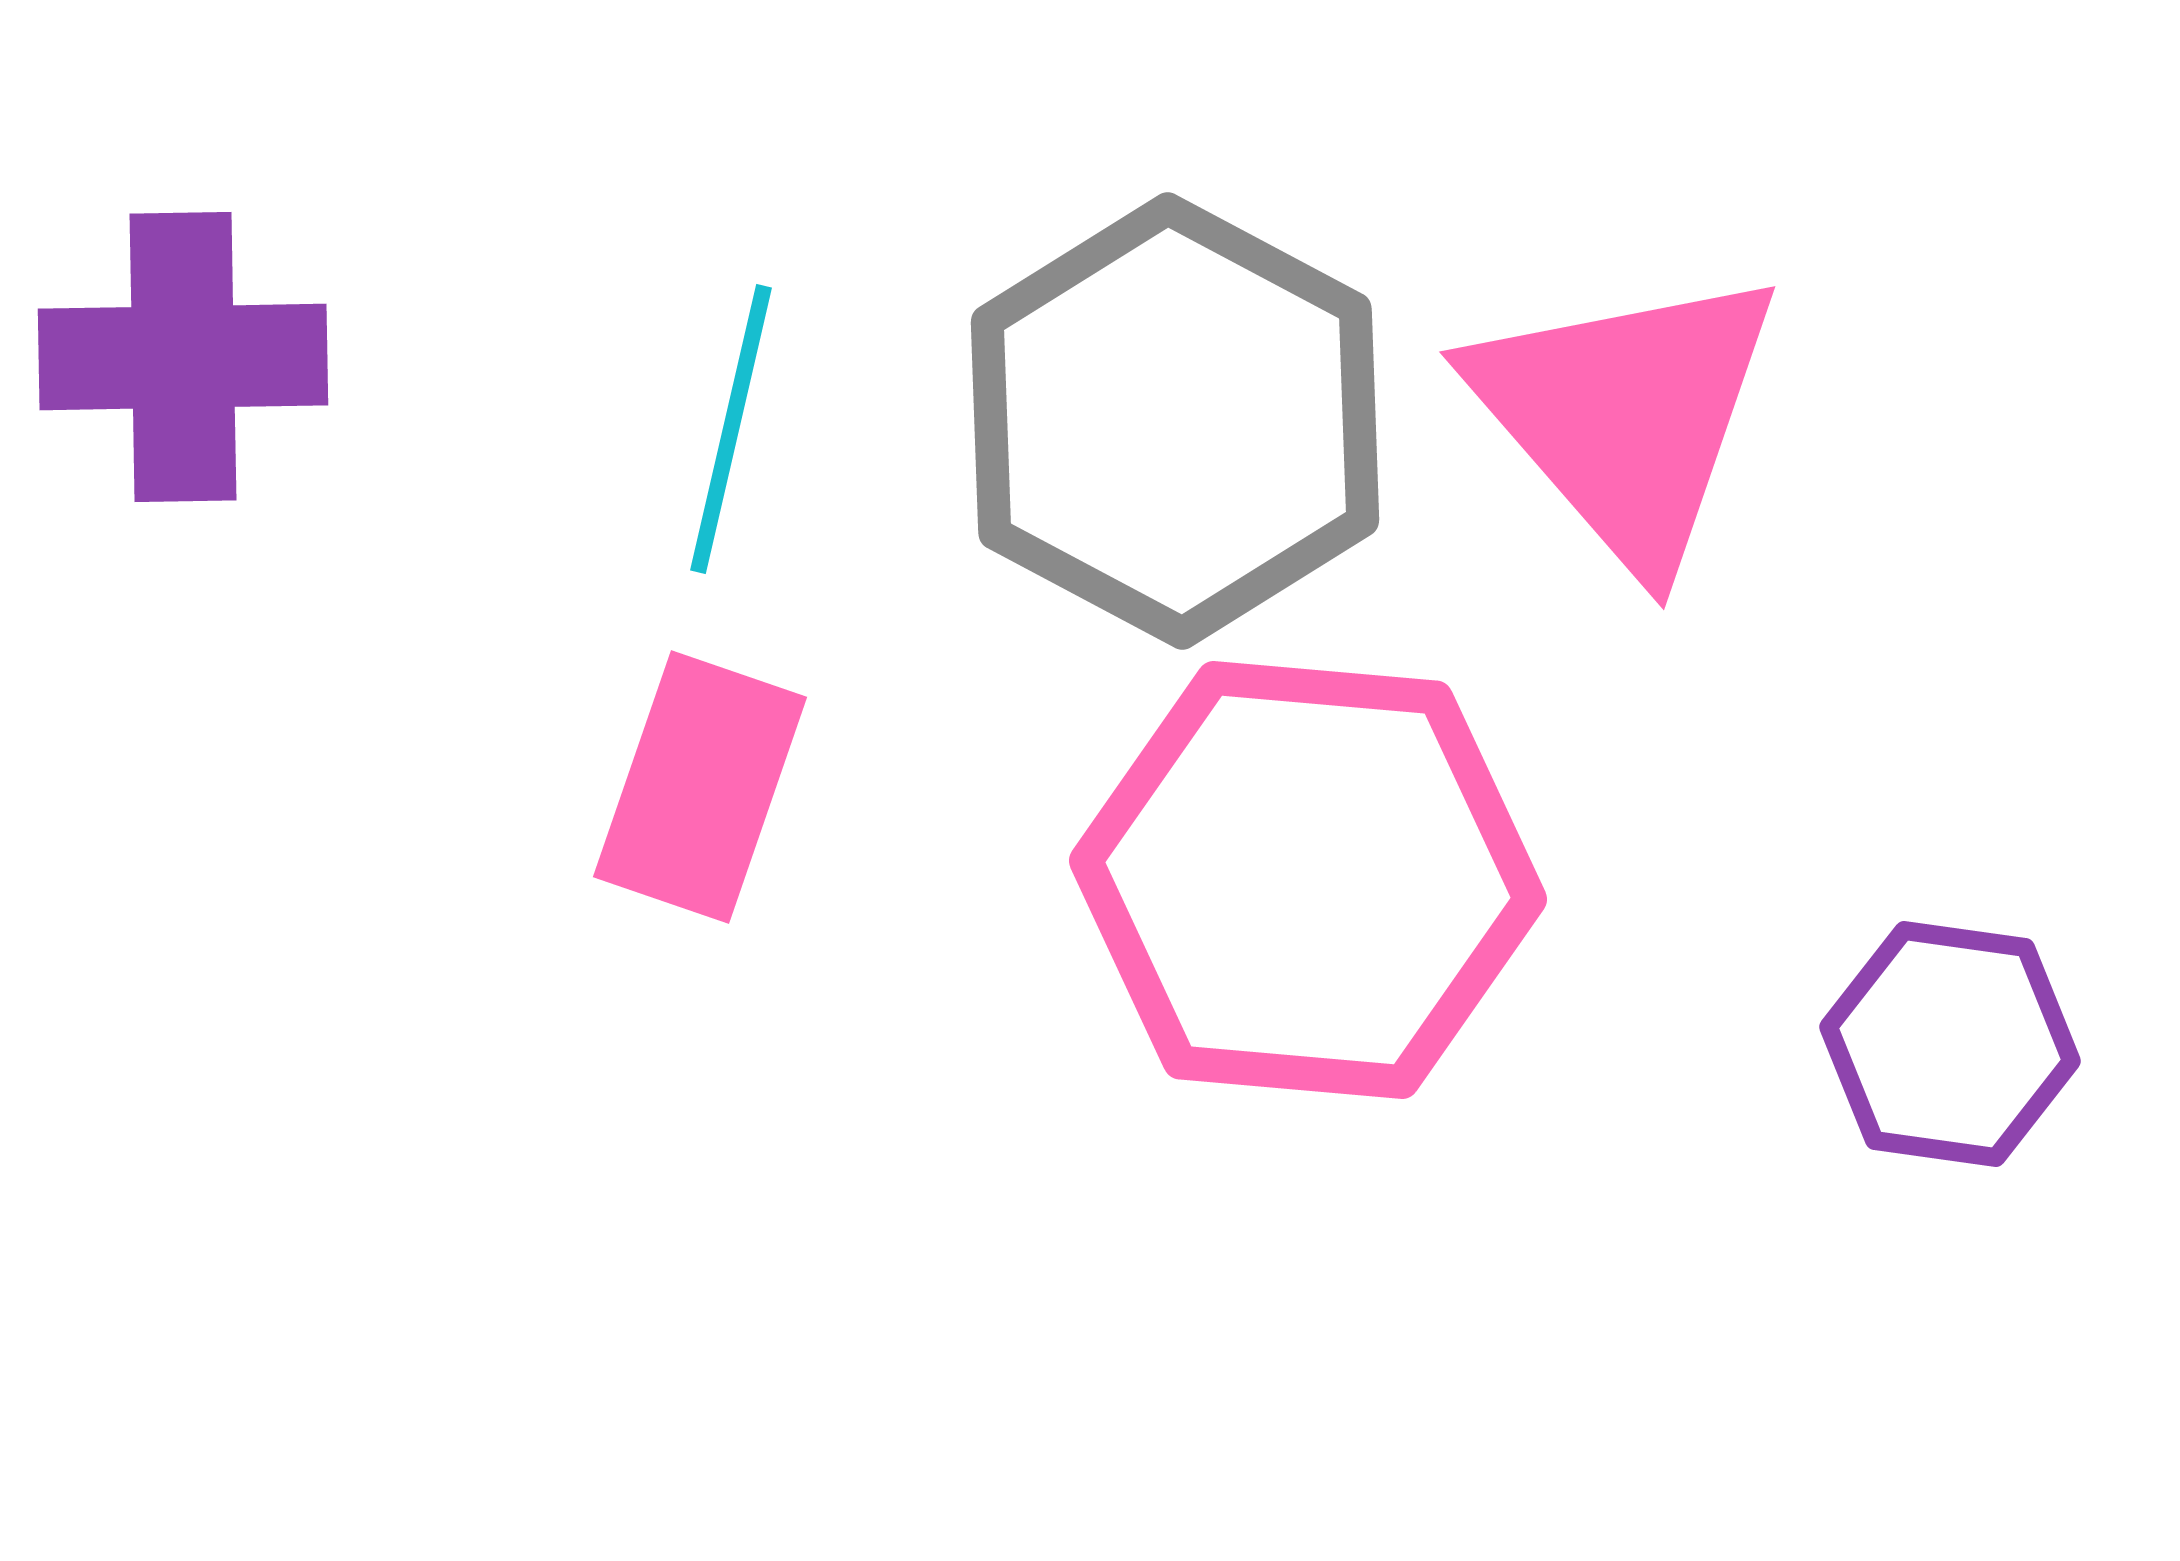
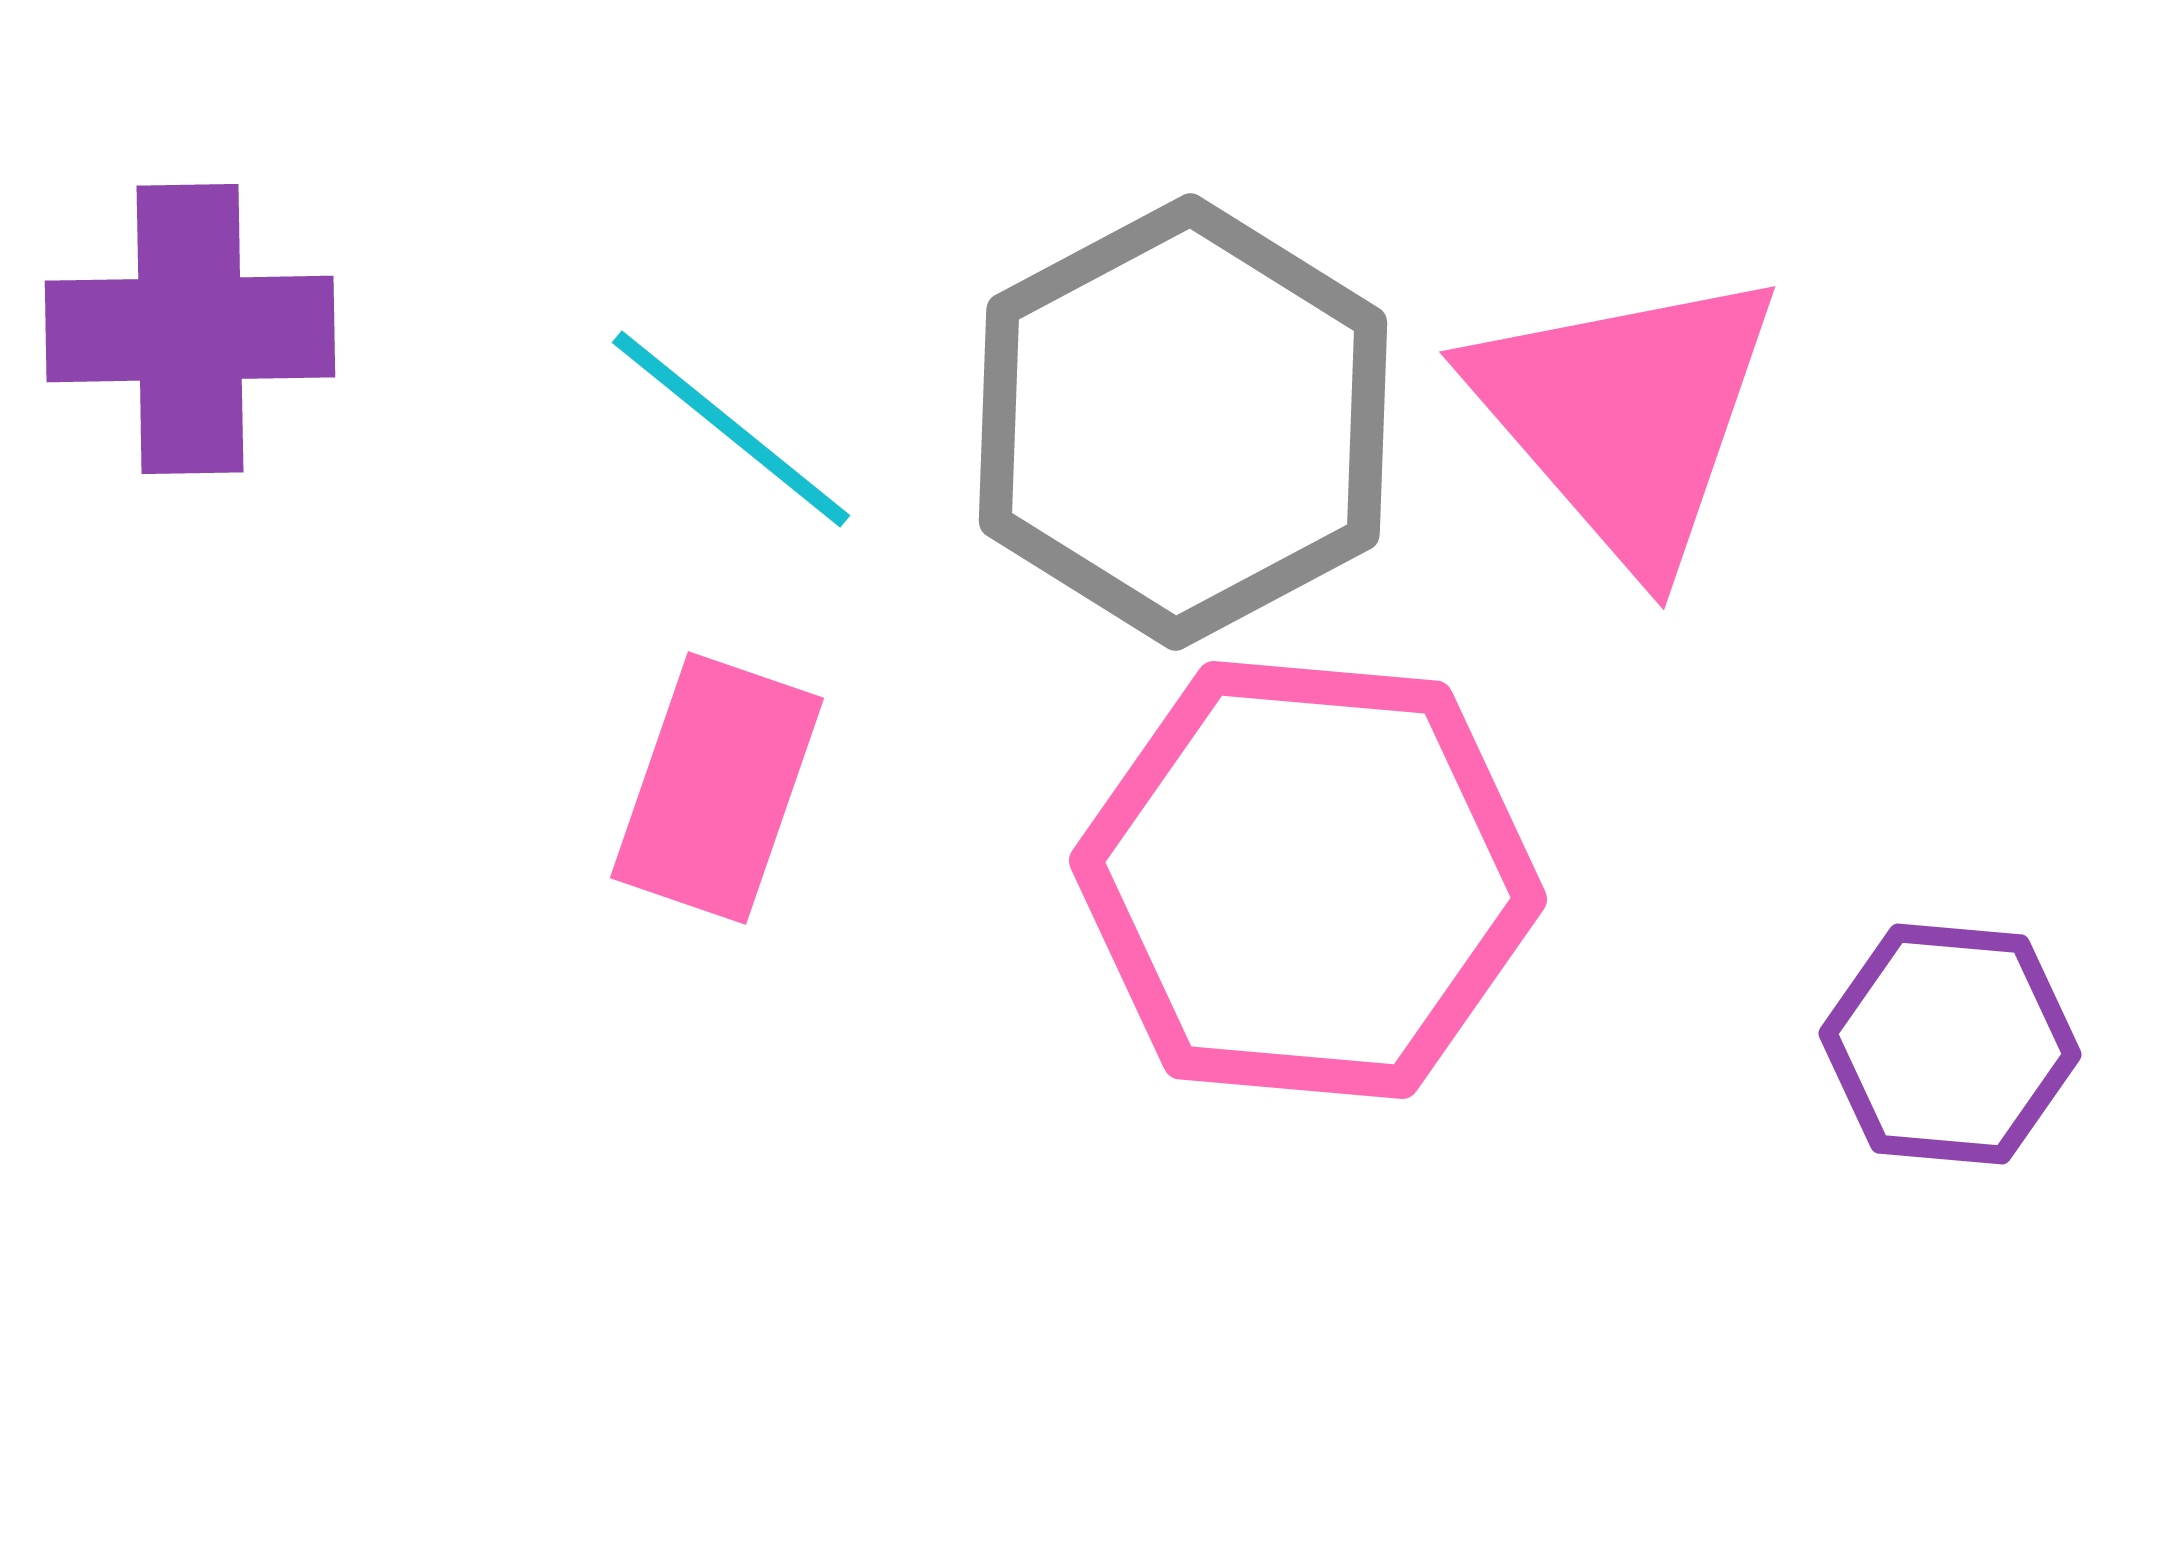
purple cross: moved 7 px right, 28 px up
gray hexagon: moved 8 px right, 1 px down; rotated 4 degrees clockwise
cyan line: rotated 64 degrees counterclockwise
pink rectangle: moved 17 px right, 1 px down
purple hexagon: rotated 3 degrees counterclockwise
